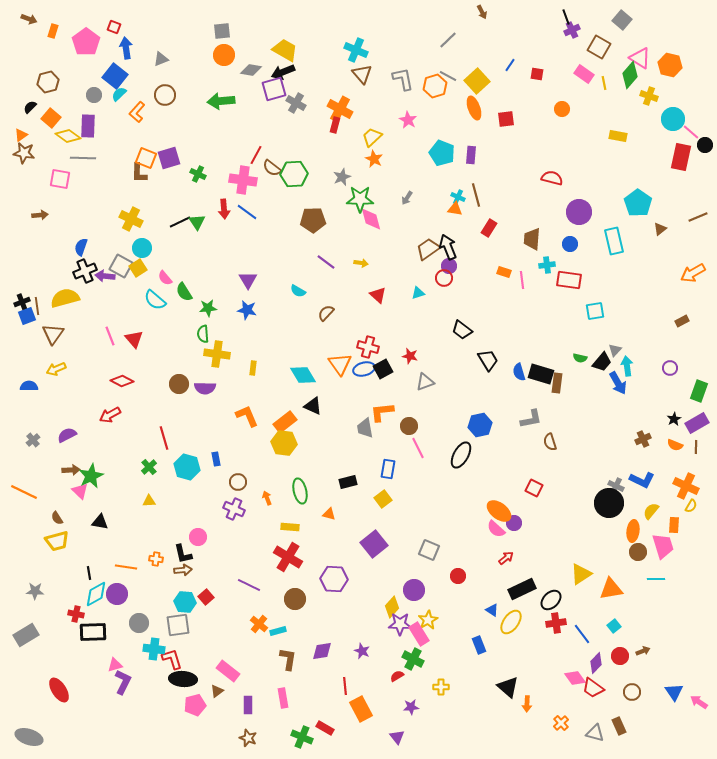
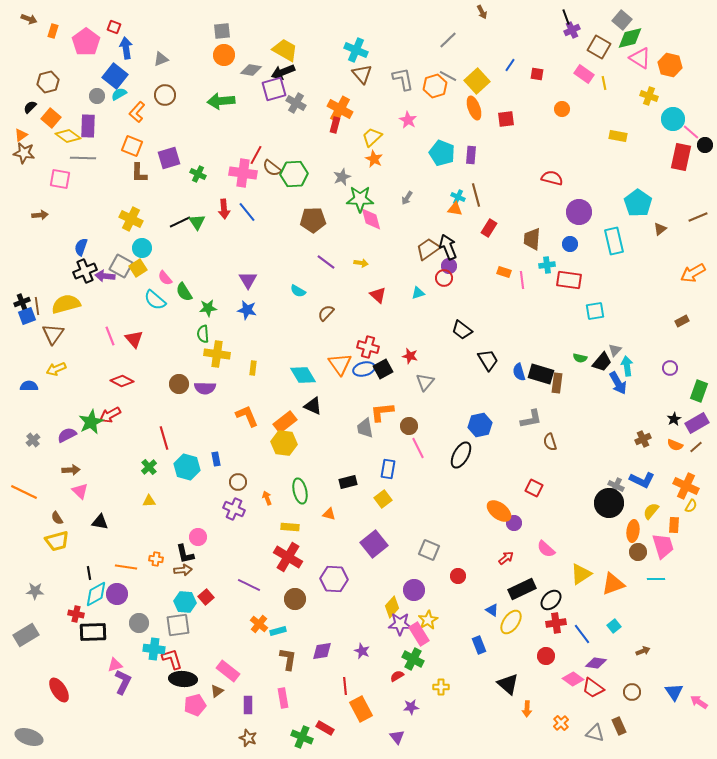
green diamond at (630, 75): moved 37 px up; rotated 36 degrees clockwise
cyan semicircle at (119, 94): rotated 14 degrees clockwise
gray circle at (94, 95): moved 3 px right, 1 px down
orange square at (146, 158): moved 14 px left, 12 px up
pink cross at (243, 180): moved 7 px up
blue line at (247, 212): rotated 15 degrees clockwise
yellow semicircle at (65, 298): moved 1 px right, 6 px down
gray triangle at (425, 382): rotated 30 degrees counterclockwise
brown line at (696, 447): rotated 48 degrees clockwise
green star at (91, 476): moved 54 px up
pink semicircle at (496, 529): moved 50 px right, 20 px down
black L-shape at (183, 554): moved 2 px right
orange triangle at (611, 589): moved 2 px right, 5 px up; rotated 10 degrees counterclockwise
red circle at (620, 656): moved 74 px left
purple diamond at (596, 663): rotated 55 degrees clockwise
pink diamond at (575, 678): moved 2 px left, 1 px down; rotated 20 degrees counterclockwise
black triangle at (508, 687): moved 3 px up
orange arrow at (527, 704): moved 5 px down
